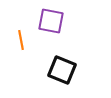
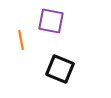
black square: moved 2 px left, 1 px up
